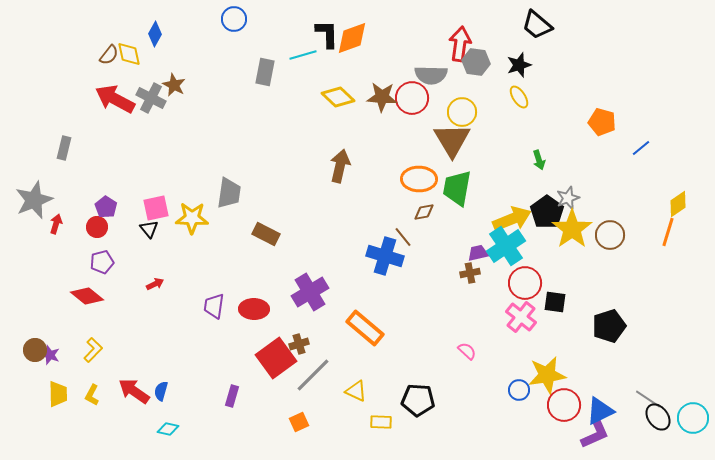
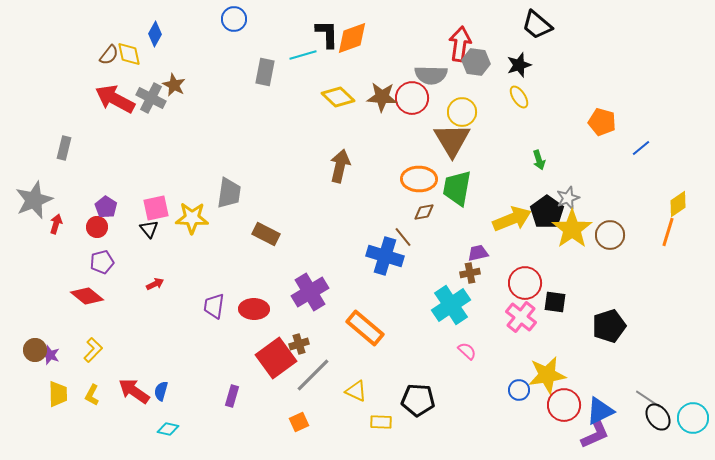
cyan cross at (506, 246): moved 55 px left, 59 px down
